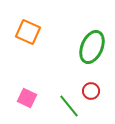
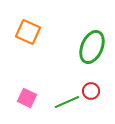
green line: moved 2 px left, 4 px up; rotated 75 degrees counterclockwise
